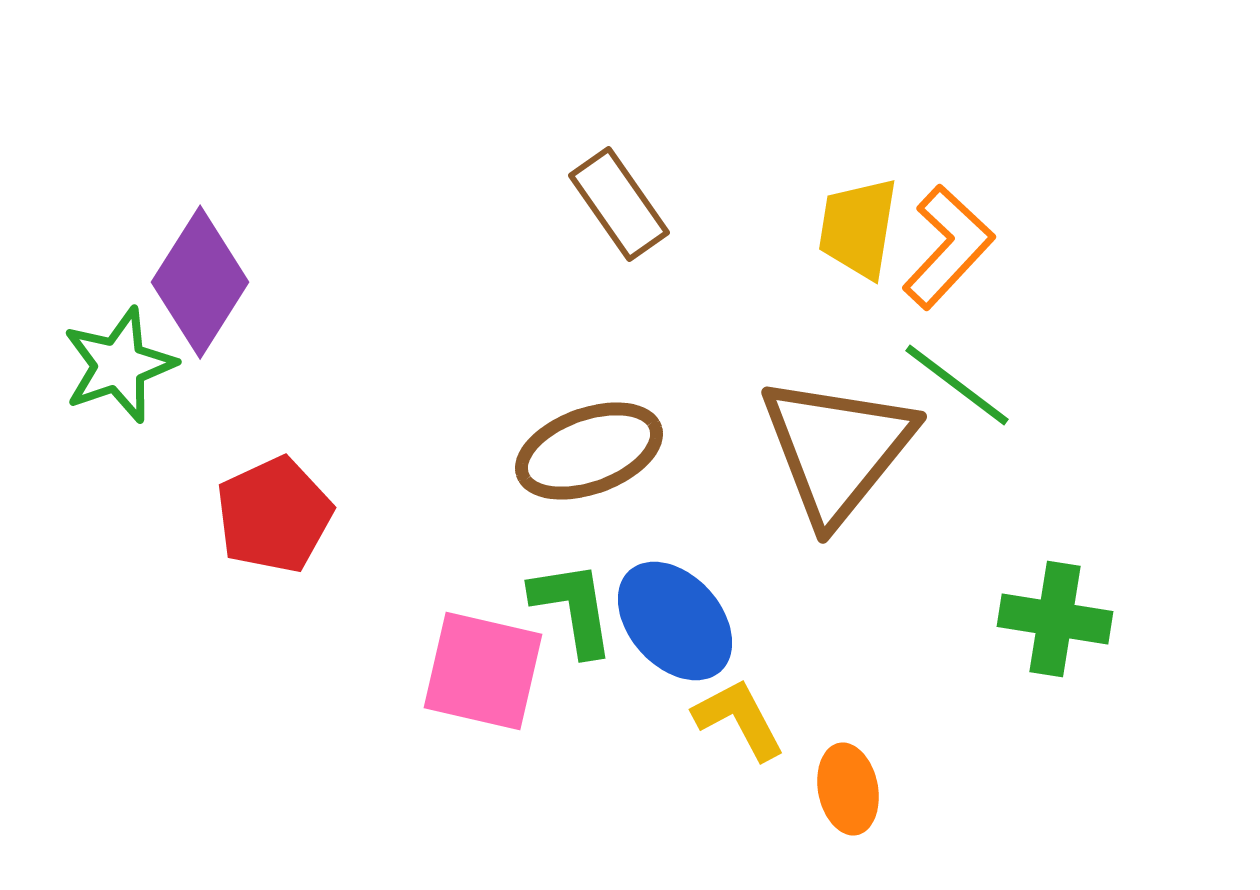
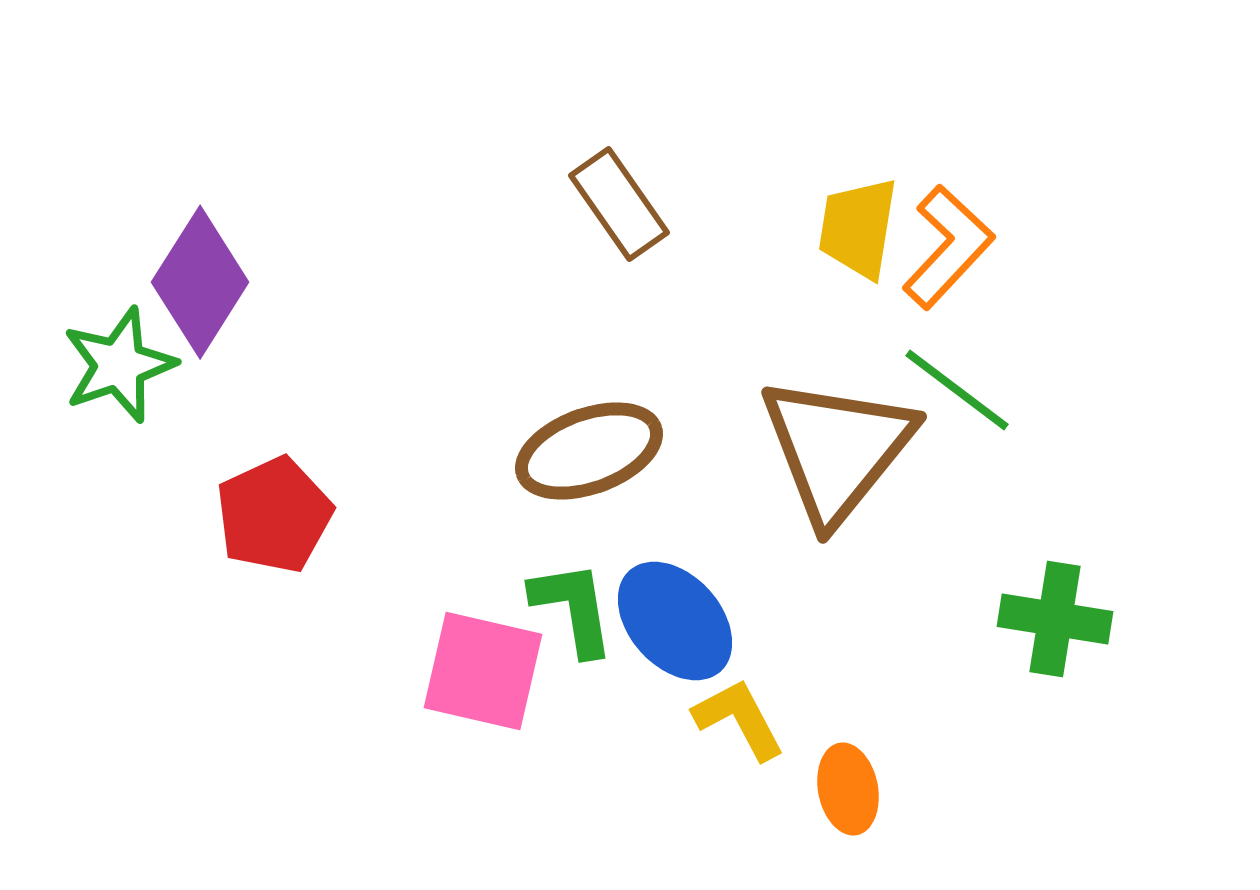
green line: moved 5 px down
